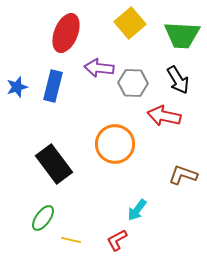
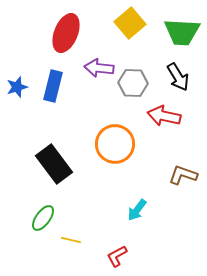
green trapezoid: moved 3 px up
black arrow: moved 3 px up
red L-shape: moved 16 px down
